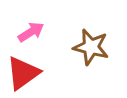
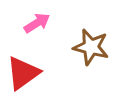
pink arrow: moved 6 px right, 9 px up
